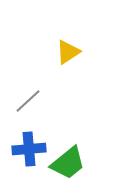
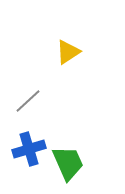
blue cross: rotated 12 degrees counterclockwise
green trapezoid: rotated 75 degrees counterclockwise
